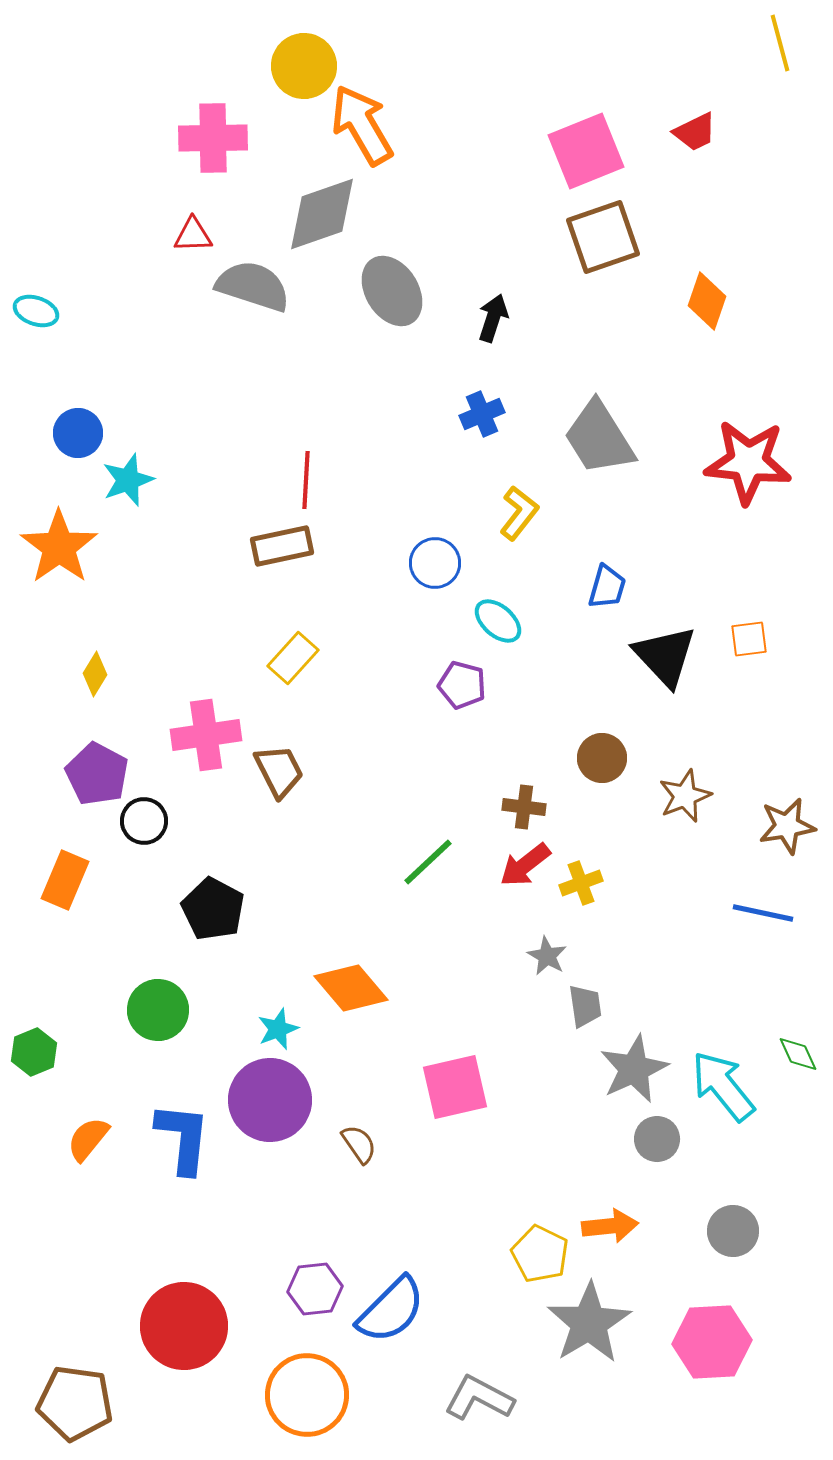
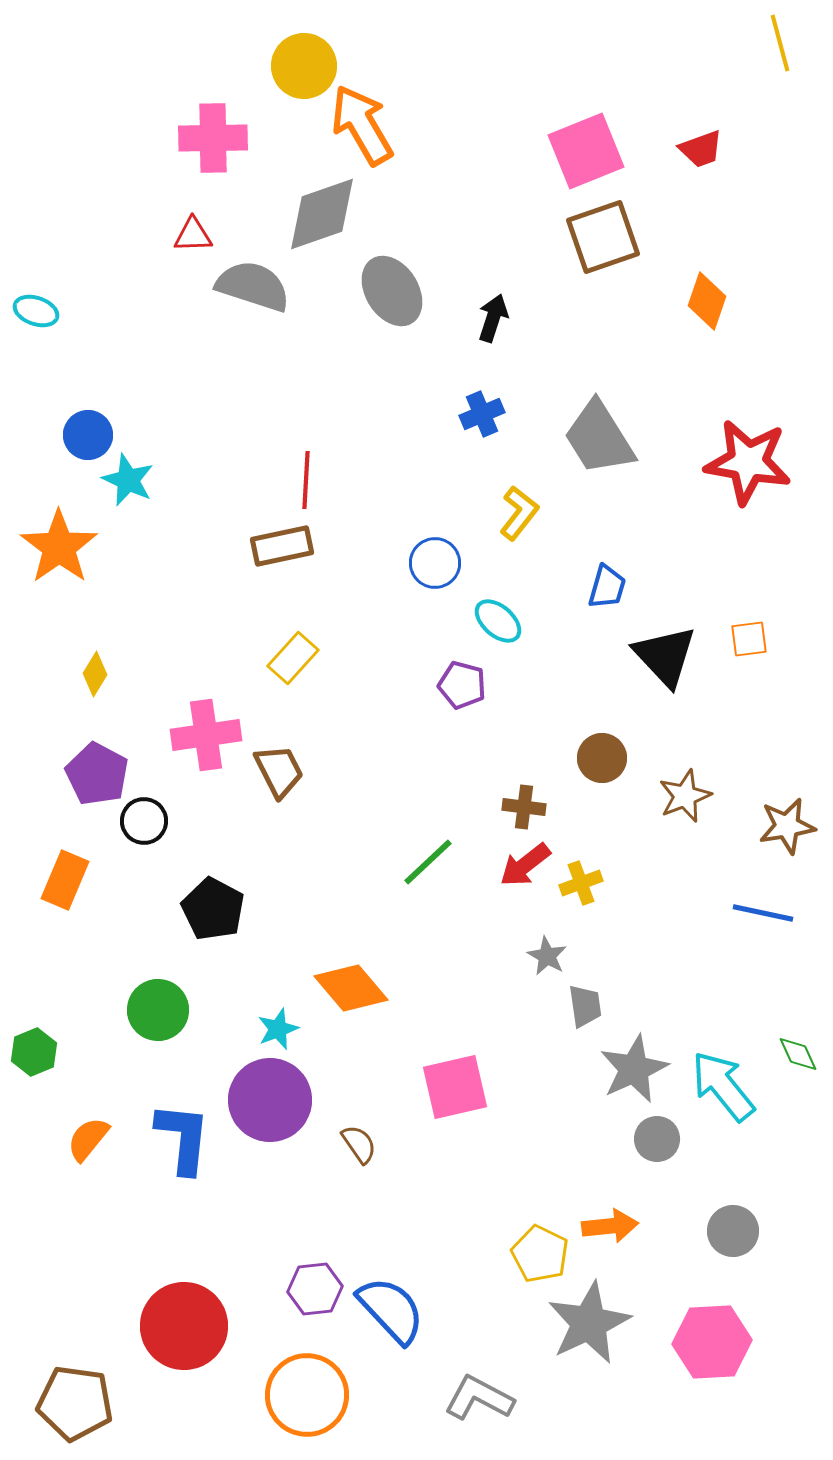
red trapezoid at (695, 132): moved 6 px right, 17 px down; rotated 6 degrees clockwise
blue circle at (78, 433): moved 10 px right, 2 px down
red star at (748, 462): rotated 4 degrees clockwise
cyan star at (128, 480): rotated 28 degrees counterclockwise
blue semicircle at (391, 1310): rotated 88 degrees counterclockwise
gray star at (589, 1323): rotated 6 degrees clockwise
